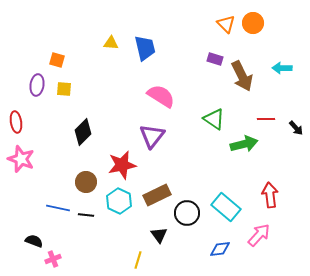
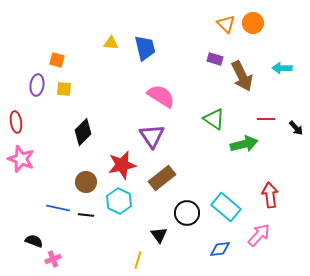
purple triangle: rotated 12 degrees counterclockwise
brown rectangle: moved 5 px right, 17 px up; rotated 12 degrees counterclockwise
